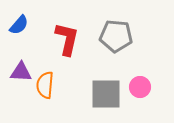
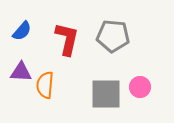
blue semicircle: moved 3 px right, 6 px down
gray pentagon: moved 3 px left
